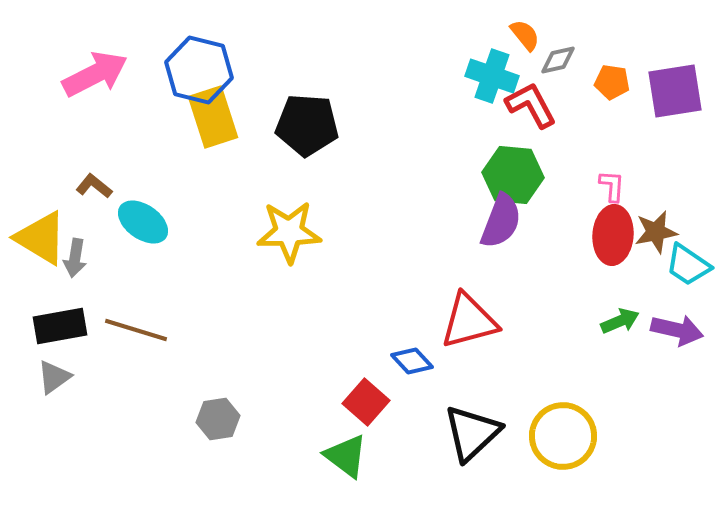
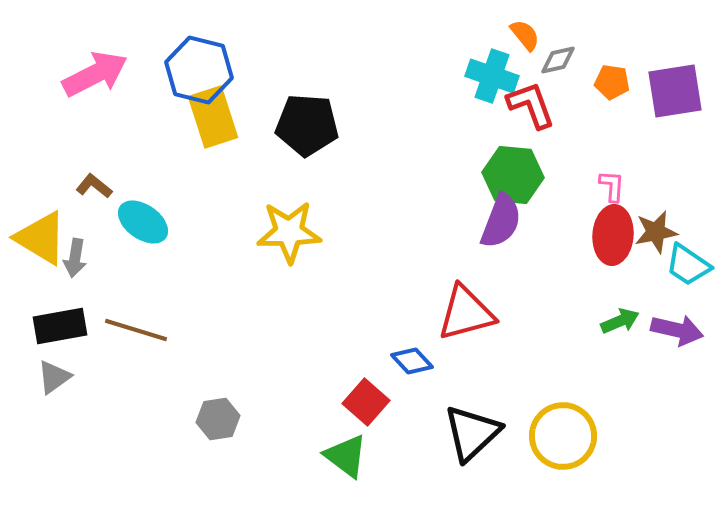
red L-shape: rotated 8 degrees clockwise
red triangle: moved 3 px left, 8 px up
